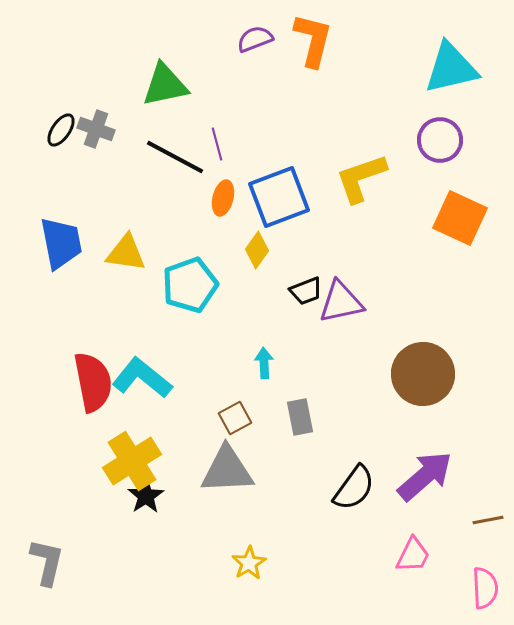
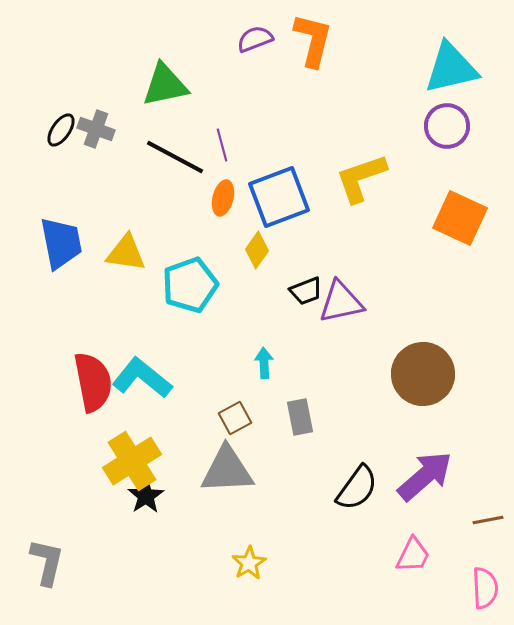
purple circle: moved 7 px right, 14 px up
purple line: moved 5 px right, 1 px down
black semicircle: moved 3 px right
